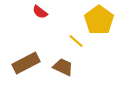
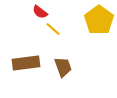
yellow line: moved 23 px left, 12 px up
brown rectangle: rotated 20 degrees clockwise
brown trapezoid: rotated 45 degrees clockwise
